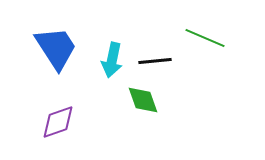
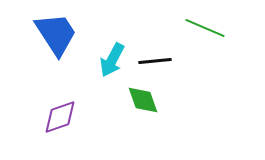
green line: moved 10 px up
blue trapezoid: moved 14 px up
cyan arrow: rotated 16 degrees clockwise
purple diamond: moved 2 px right, 5 px up
